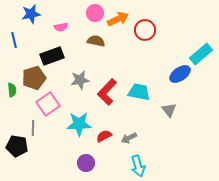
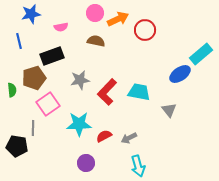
blue line: moved 5 px right, 1 px down
